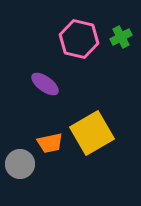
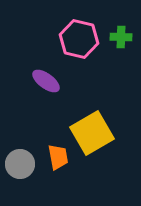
green cross: rotated 30 degrees clockwise
purple ellipse: moved 1 px right, 3 px up
orange trapezoid: moved 8 px right, 14 px down; rotated 88 degrees counterclockwise
